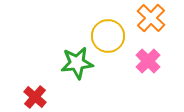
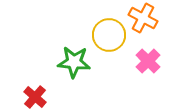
orange cross: moved 8 px left; rotated 16 degrees counterclockwise
yellow circle: moved 1 px right, 1 px up
green star: moved 3 px left, 1 px up; rotated 12 degrees clockwise
